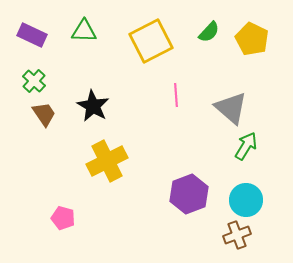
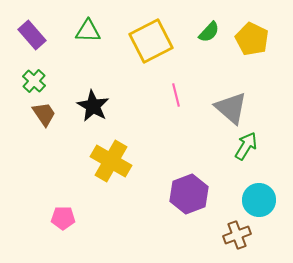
green triangle: moved 4 px right
purple rectangle: rotated 24 degrees clockwise
pink line: rotated 10 degrees counterclockwise
yellow cross: moved 4 px right; rotated 33 degrees counterclockwise
cyan circle: moved 13 px right
pink pentagon: rotated 15 degrees counterclockwise
